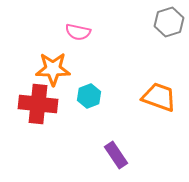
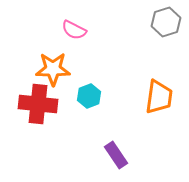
gray hexagon: moved 3 px left
pink semicircle: moved 4 px left, 2 px up; rotated 15 degrees clockwise
orange trapezoid: rotated 78 degrees clockwise
